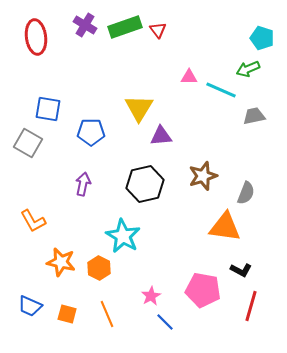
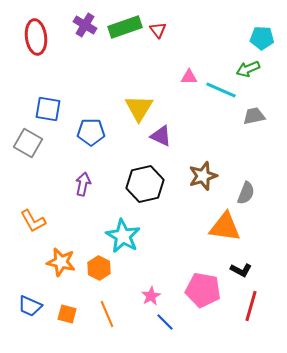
cyan pentagon: rotated 15 degrees counterclockwise
purple triangle: rotated 30 degrees clockwise
